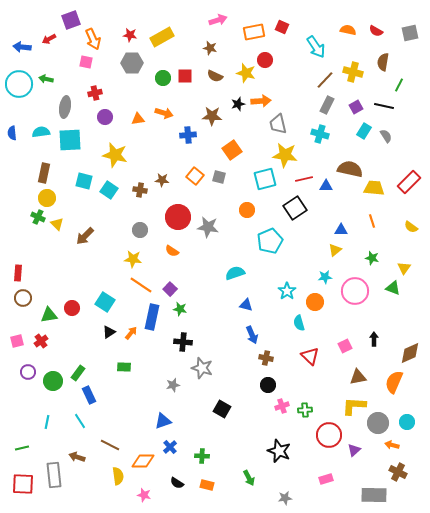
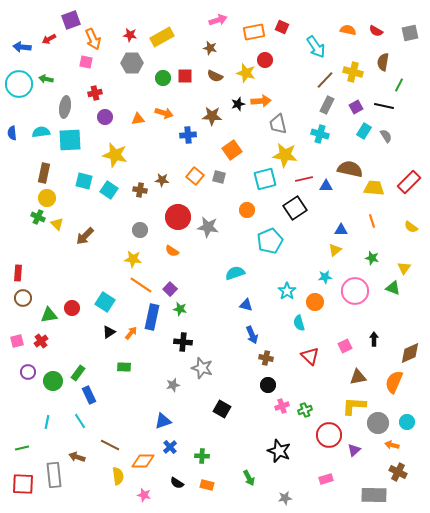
green cross at (305, 410): rotated 16 degrees counterclockwise
